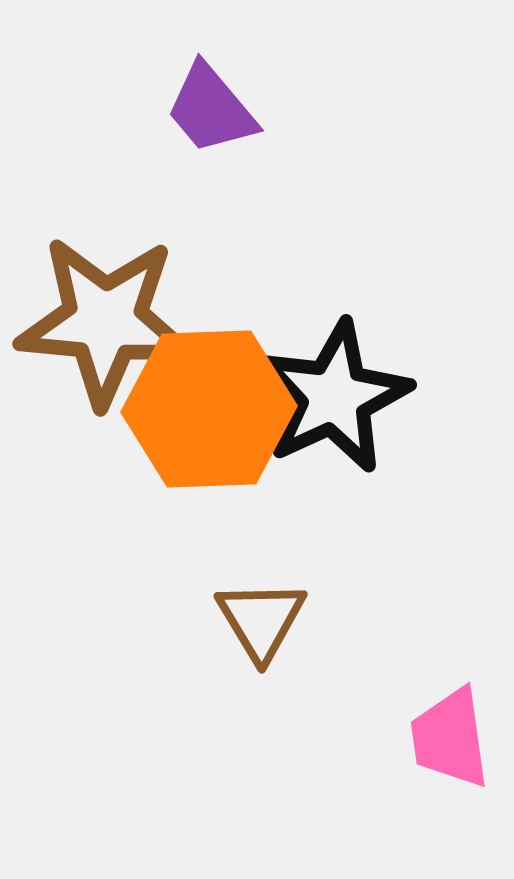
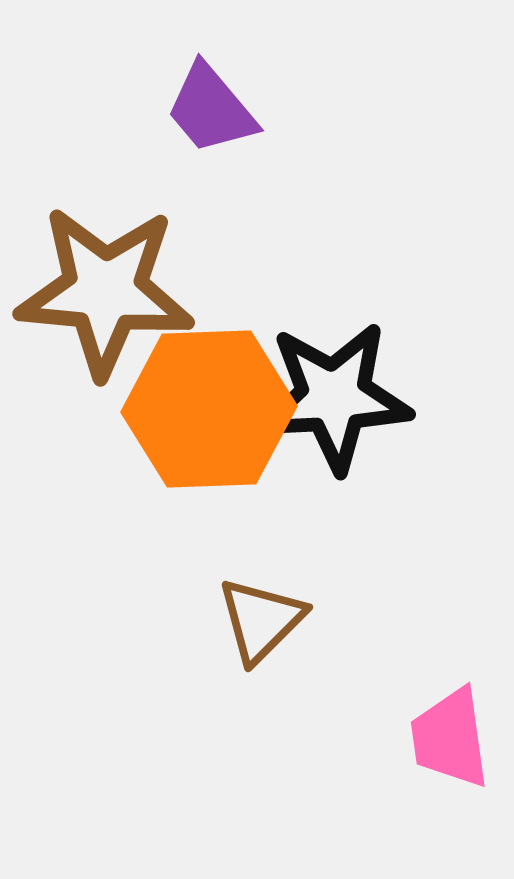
brown star: moved 30 px up
black star: rotated 22 degrees clockwise
brown triangle: rotated 16 degrees clockwise
